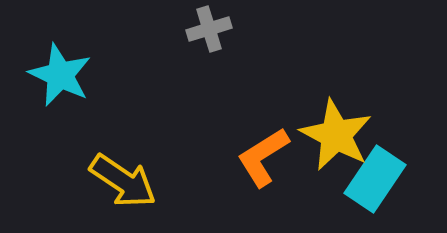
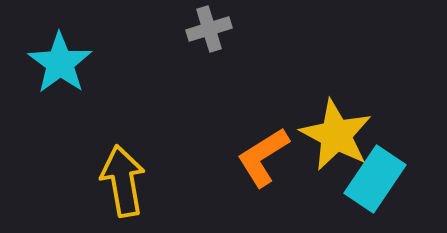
cyan star: moved 12 px up; rotated 10 degrees clockwise
yellow arrow: rotated 134 degrees counterclockwise
